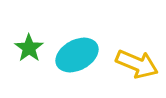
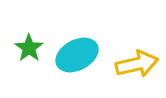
yellow arrow: rotated 36 degrees counterclockwise
